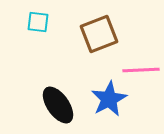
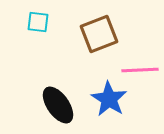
pink line: moved 1 px left
blue star: rotated 12 degrees counterclockwise
